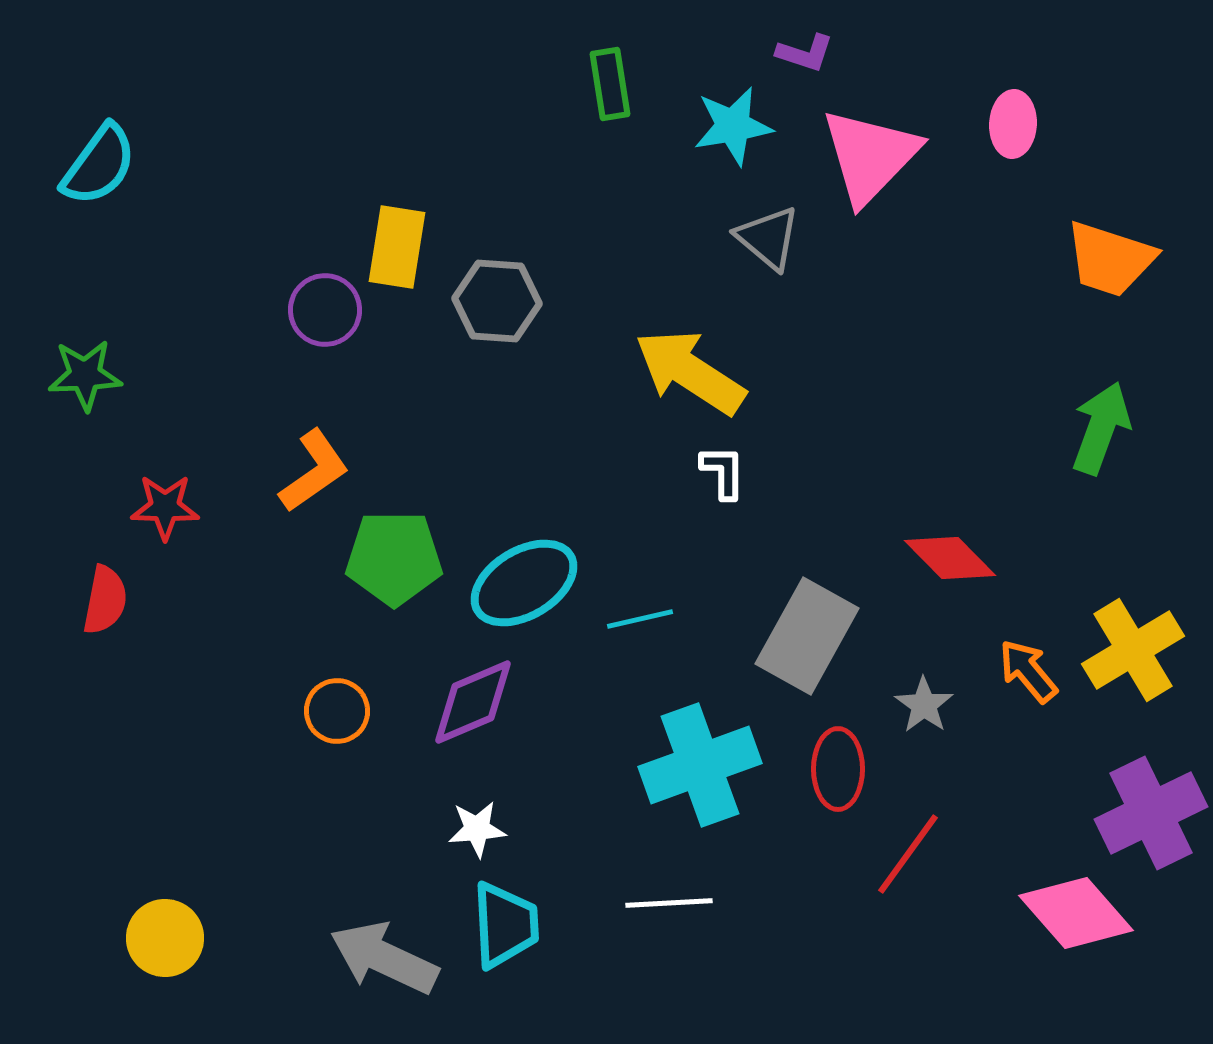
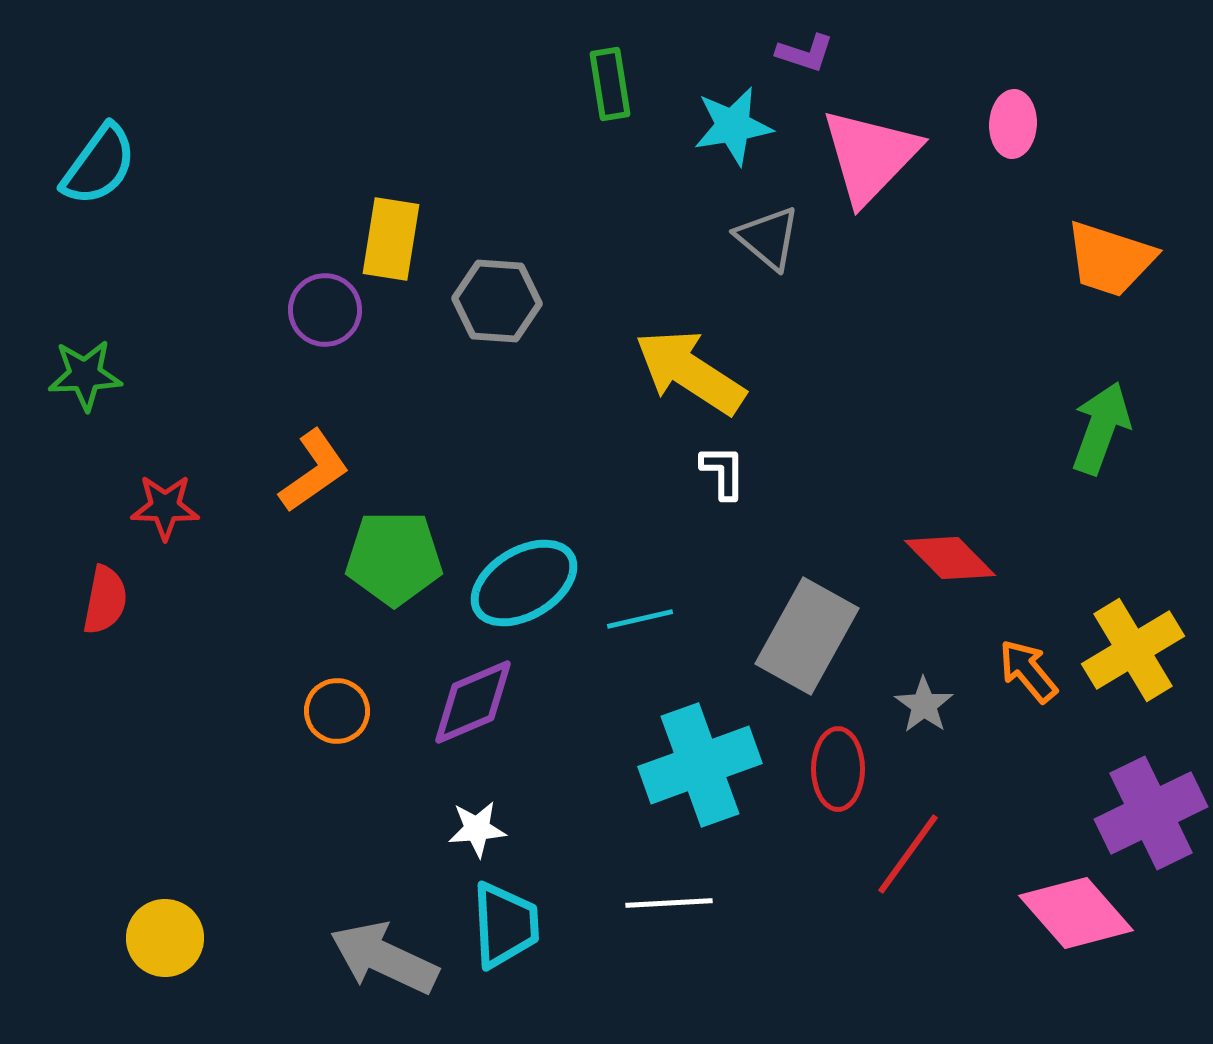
yellow rectangle: moved 6 px left, 8 px up
